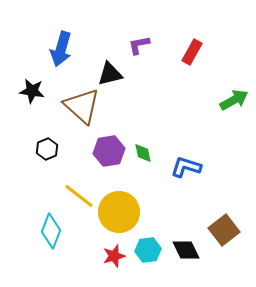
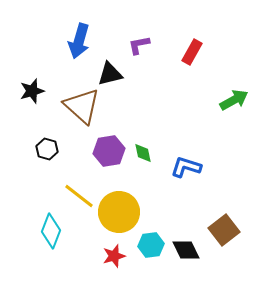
blue arrow: moved 18 px right, 8 px up
black star: rotated 25 degrees counterclockwise
black hexagon: rotated 20 degrees counterclockwise
cyan hexagon: moved 3 px right, 5 px up
